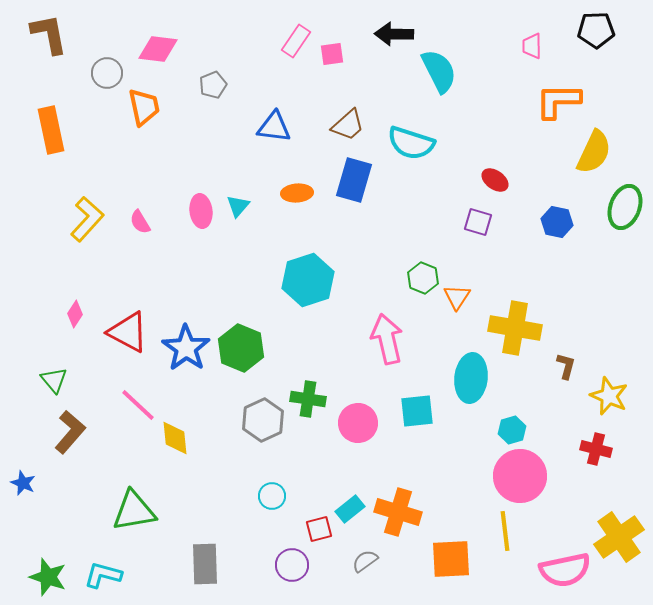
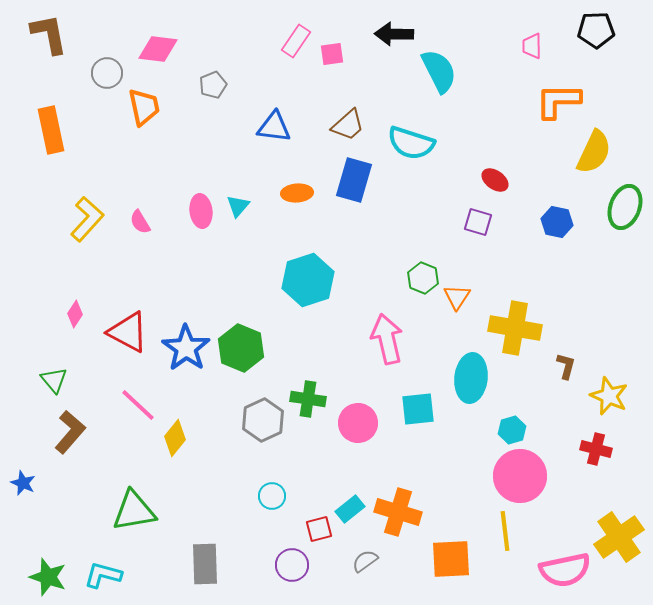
cyan square at (417, 411): moved 1 px right, 2 px up
yellow diamond at (175, 438): rotated 45 degrees clockwise
